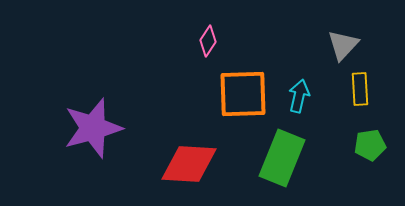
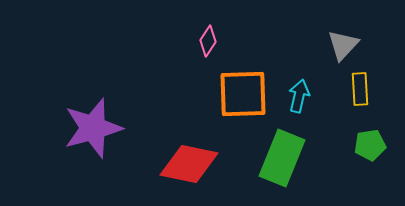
red diamond: rotated 8 degrees clockwise
